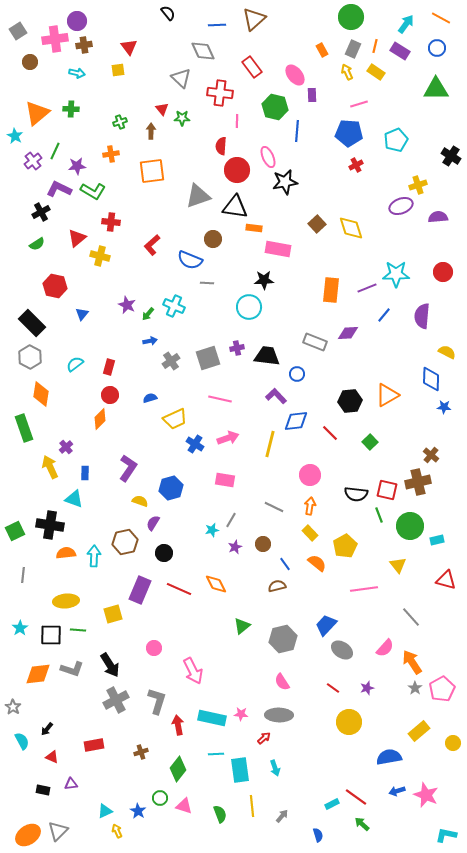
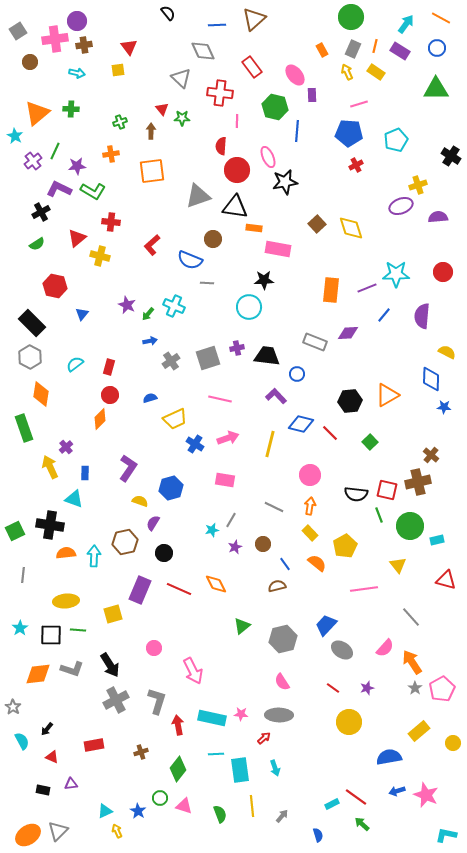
blue diamond at (296, 421): moved 5 px right, 3 px down; rotated 20 degrees clockwise
